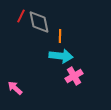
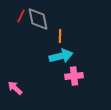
gray diamond: moved 1 px left, 3 px up
cyan arrow: rotated 20 degrees counterclockwise
pink cross: rotated 24 degrees clockwise
